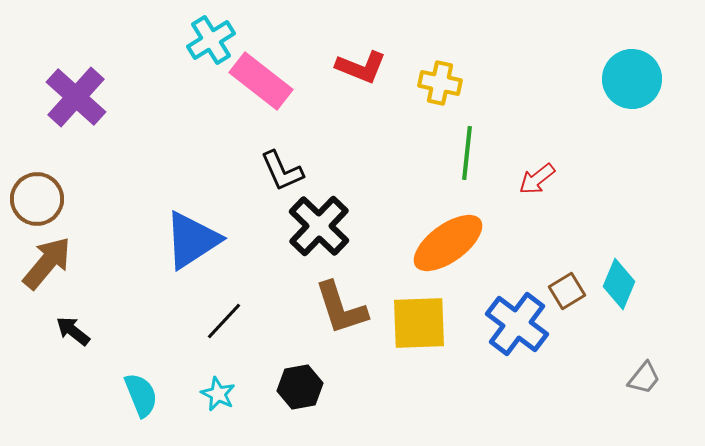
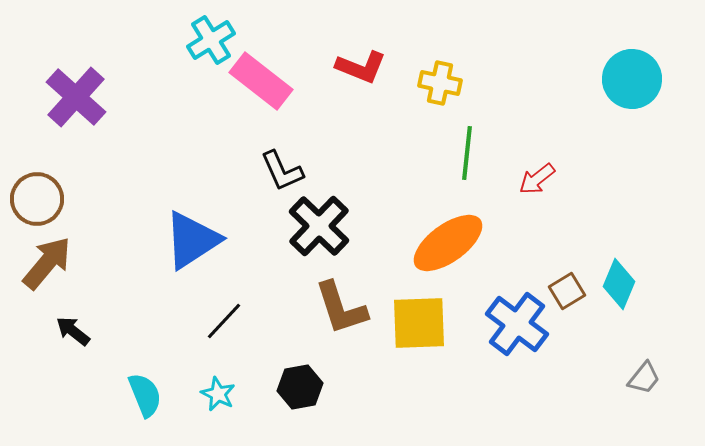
cyan semicircle: moved 4 px right
